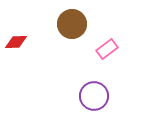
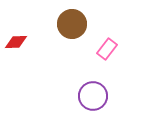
pink rectangle: rotated 15 degrees counterclockwise
purple circle: moved 1 px left
